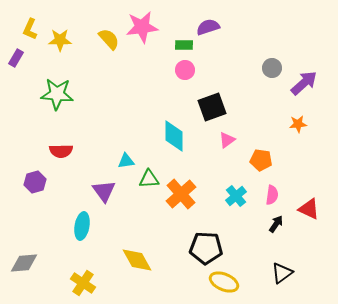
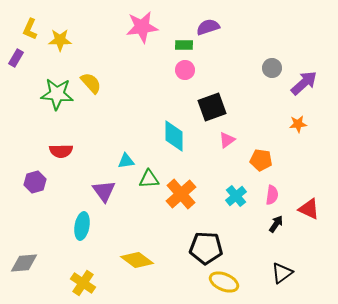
yellow semicircle: moved 18 px left, 44 px down
yellow diamond: rotated 24 degrees counterclockwise
